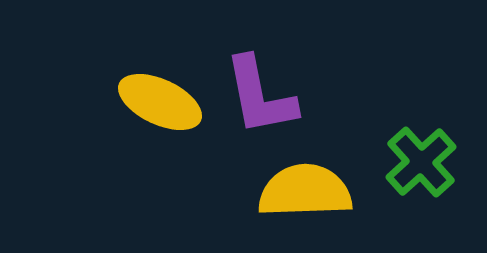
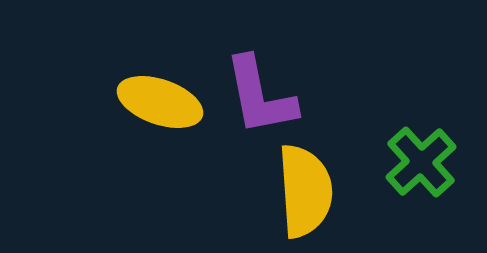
yellow ellipse: rotated 6 degrees counterclockwise
yellow semicircle: rotated 88 degrees clockwise
